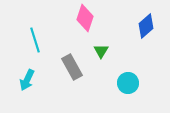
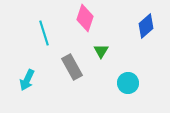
cyan line: moved 9 px right, 7 px up
